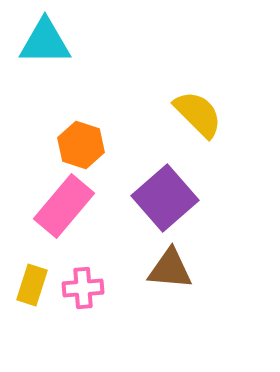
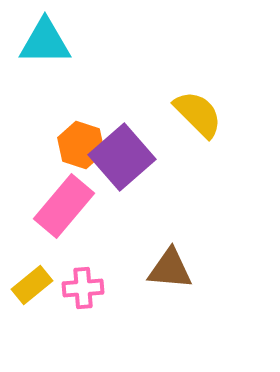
purple square: moved 43 px left, 41 px up
yellow rectangle: rotated 33 degrees clockwise
